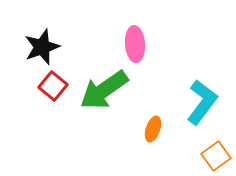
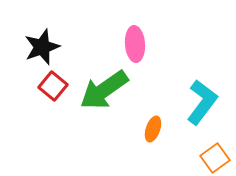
orange square: moved 1 px left, 2 px down
